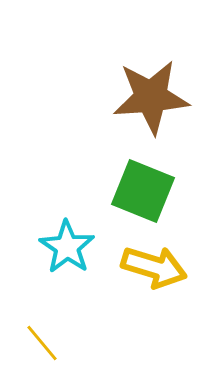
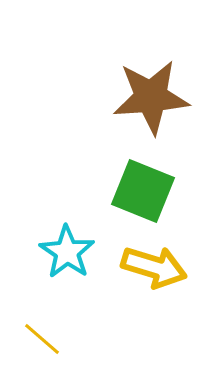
cyan star: moved 5 px down
yellow line: moved 4 px up; rotated 9 degrees counterclockwise
